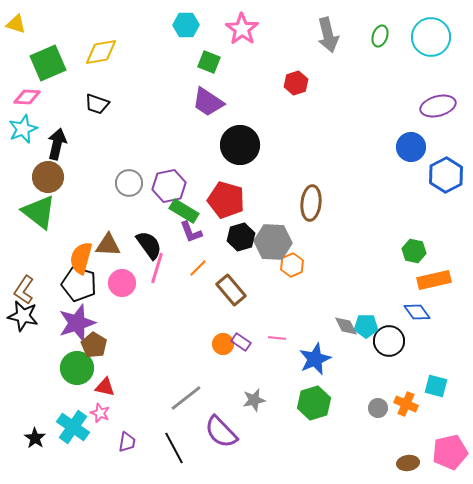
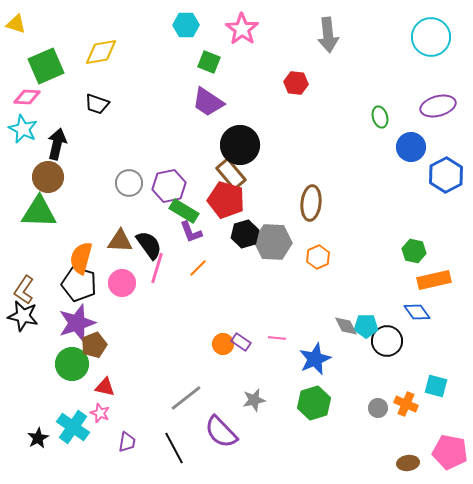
gray arrow at (328, 35): rotated 8 degrees clockwise
green ellipse at (380, 36): moved 81 px down; rotated 35 degrees counterclockwise
green square at (48, 63): moved 2 px left, 3 px down
red hexagon at (296, 83): rotated 25 degrees clockwise
cyan star at (23, 129): rotated 24 degrees counterclockwise
green triangle at (39, 212): rotated 36 degrees counterclockwise
black hexagon at (241, 237): moved 4 px right, 3 px up
brown triangle at (108, 245): moved 12 px right, 4 px up
orange hexagon at (292, 265): moved 26 px right, 8 px up
brown rectangle at (231, 290): moved 116 px up
black circle at (389, 341): moved 2 px left
brown pentagon at (94, 345): rotated 20 degrees clockwise
green circle at (77, 368): moved 5 px left, 4 px up
black star at (35, 438): moved 3 px right; rotated 10 degrees clockwise
pink pentagon at (450, 452): rotated 24 degrees clockwise
